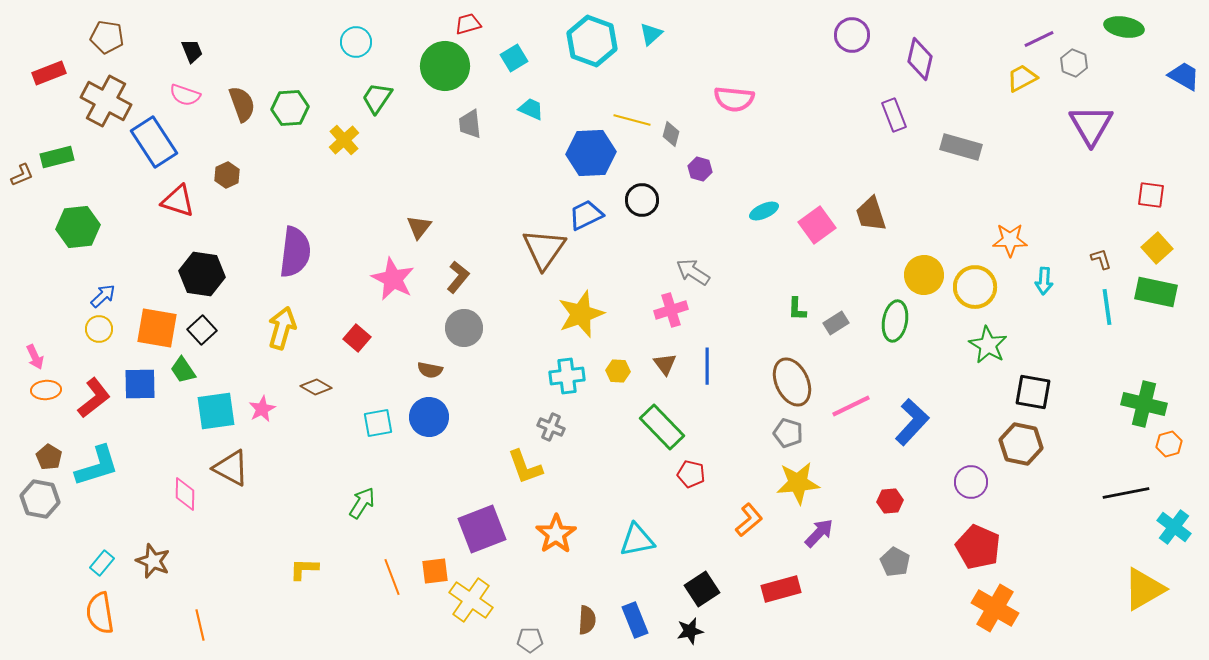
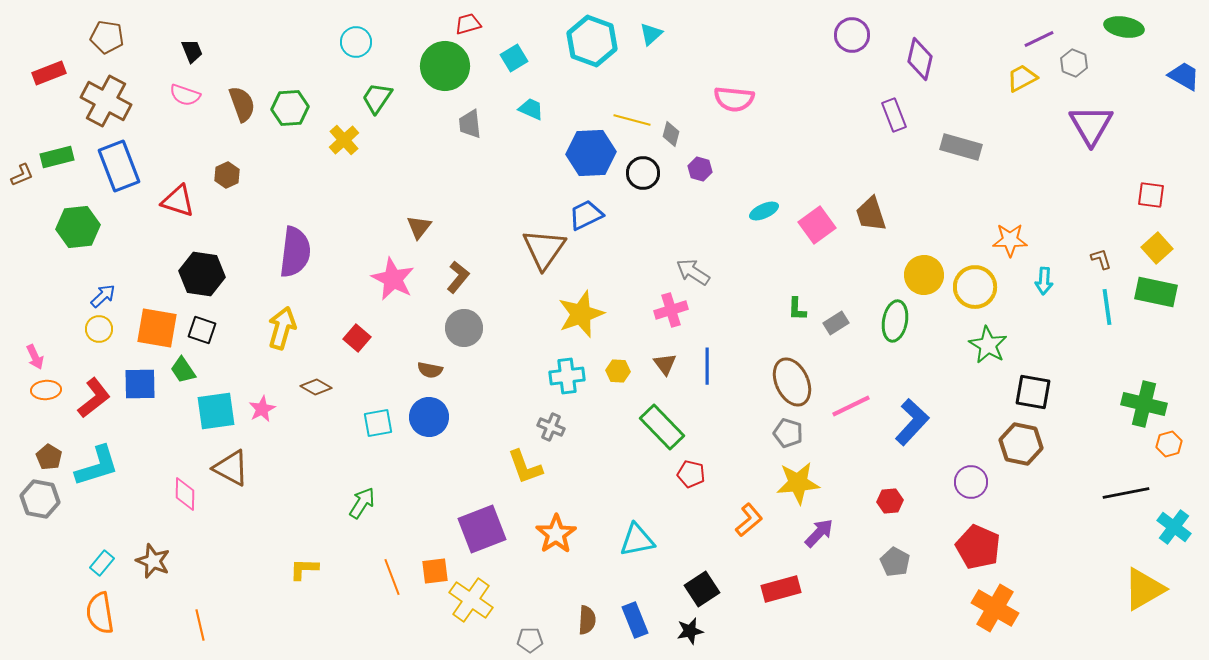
blue rectangle at (154, 142): moved 35 px left, 24 px down; rotated 12 degrees clockwise
black circle at (642, 200): moved 1 px right, 27 px up
black square at (202, 330): rotated 28 degrees counterclockwise
